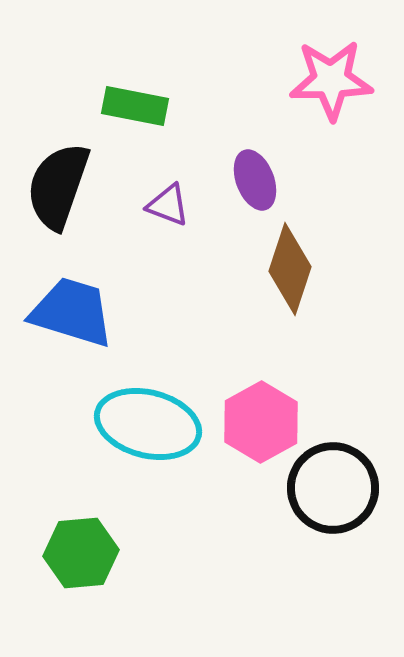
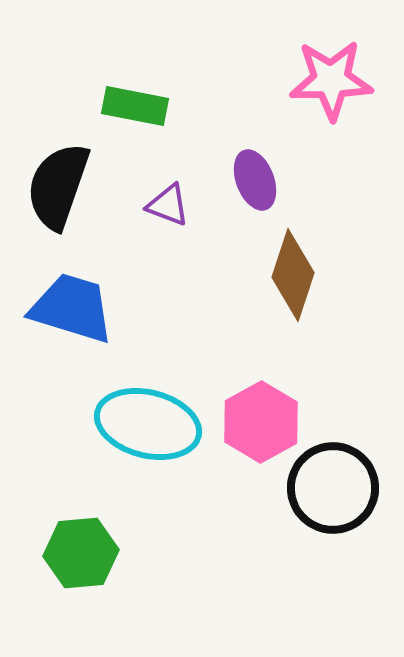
brown diamond: moved 3 px right, 6 px down
blue trapezoid: moved 4 px up
